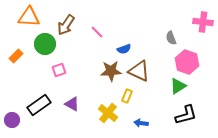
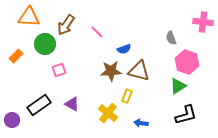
brown triangle: rotated 10 degrees counterclockwise
